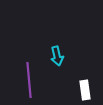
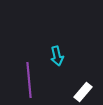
white rectangle: moved 2 px left, 2 px down; rotated 48 degrees clockwise
